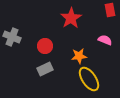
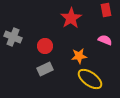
red rectangle: moved 4 px left
gray cross: moved 1 px right
yellow ellipse: moved 1 px right; rotated 20 degrees counterclockwise
